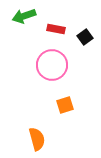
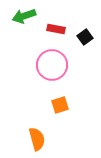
orange square: moved 5 px left
